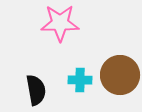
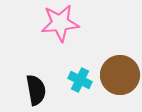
pink star: rotated 6 degrees counterclockwise
cyan cross: rotated 25 degrees clockwise
